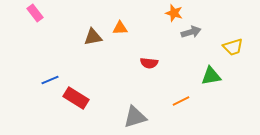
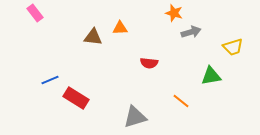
brown triangle: rotated 18 degrees clockwise
orange line: rotated 66 degrees clockwise
